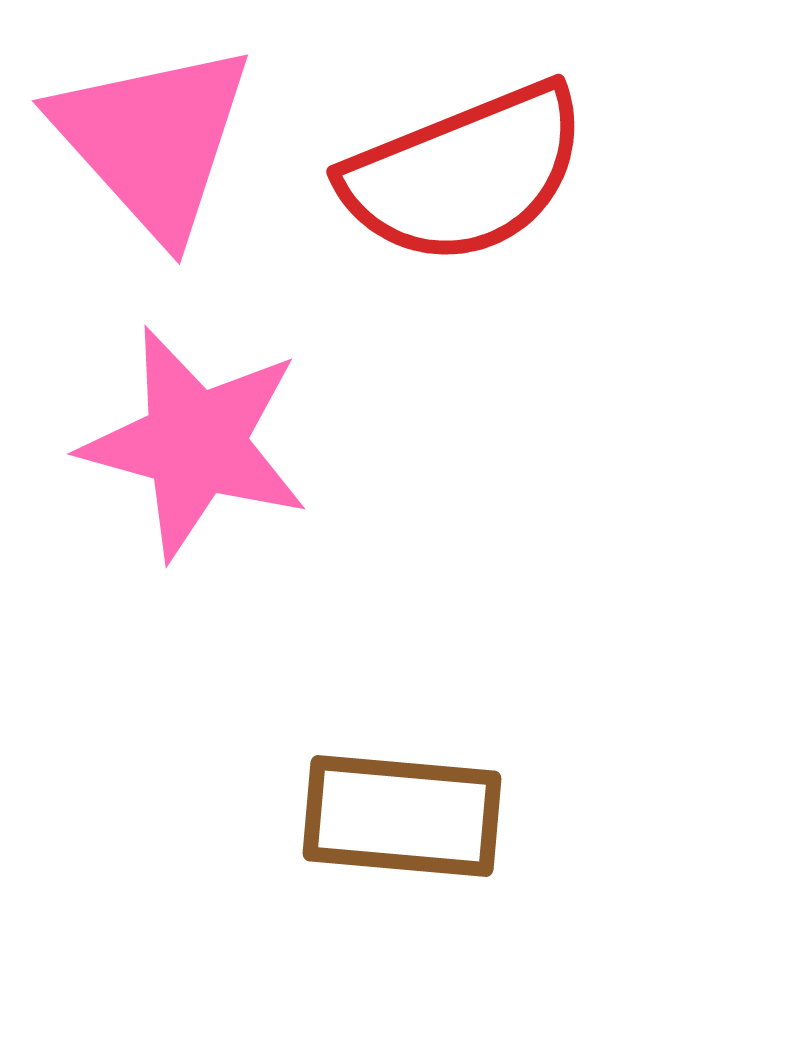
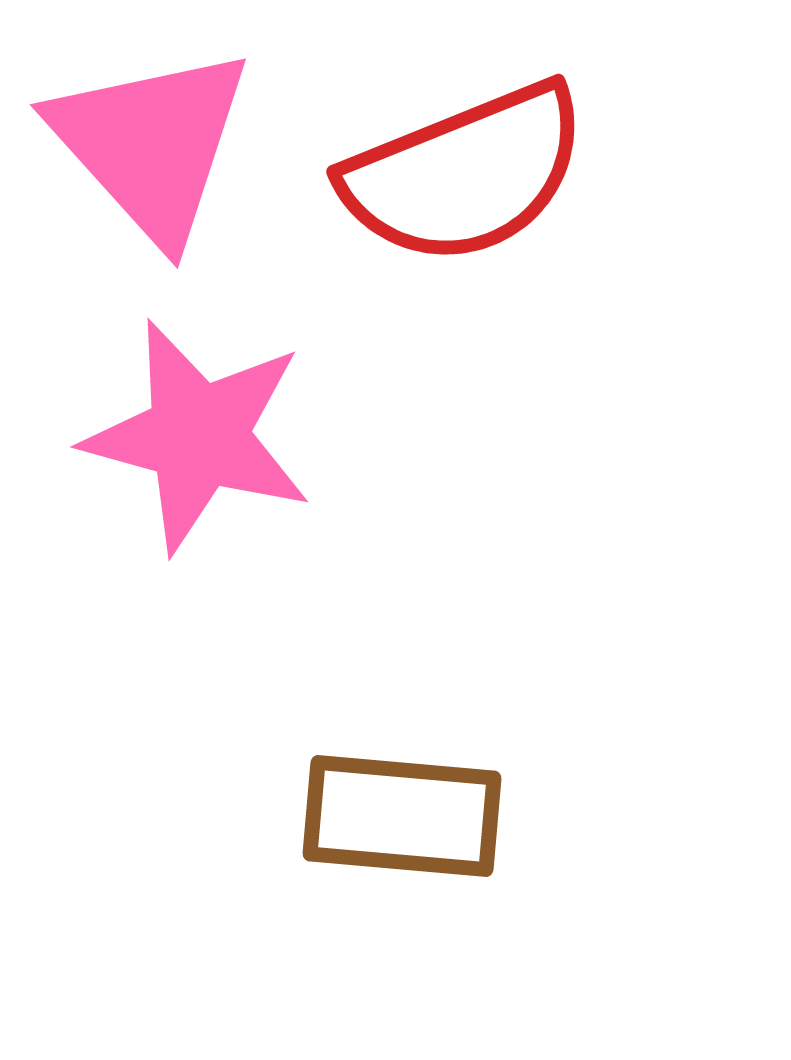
pink triangle: moved 2 px left, 4 px down
pink star: moved 3 px right, 7 px up
